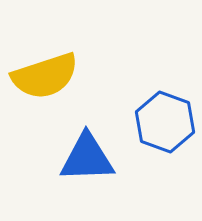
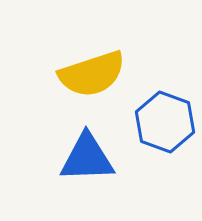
yellow semicircle: moved 47 px right, 2 px up
